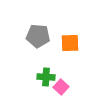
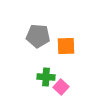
orange square: moved 4 px left, 3 px down
